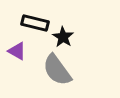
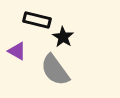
black rectangle: moved 2 px right, 3 px up
gray semicircle: moved 2 px left
